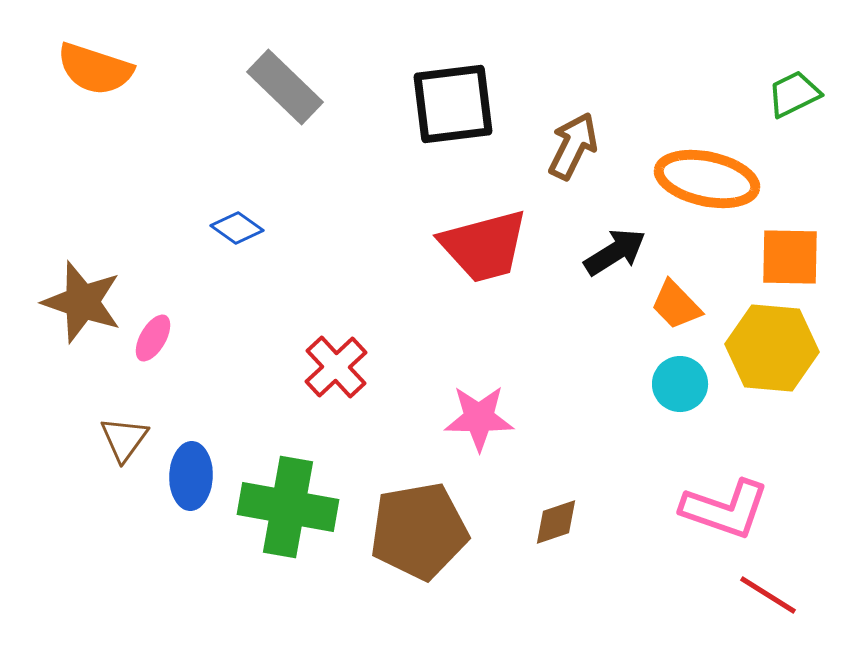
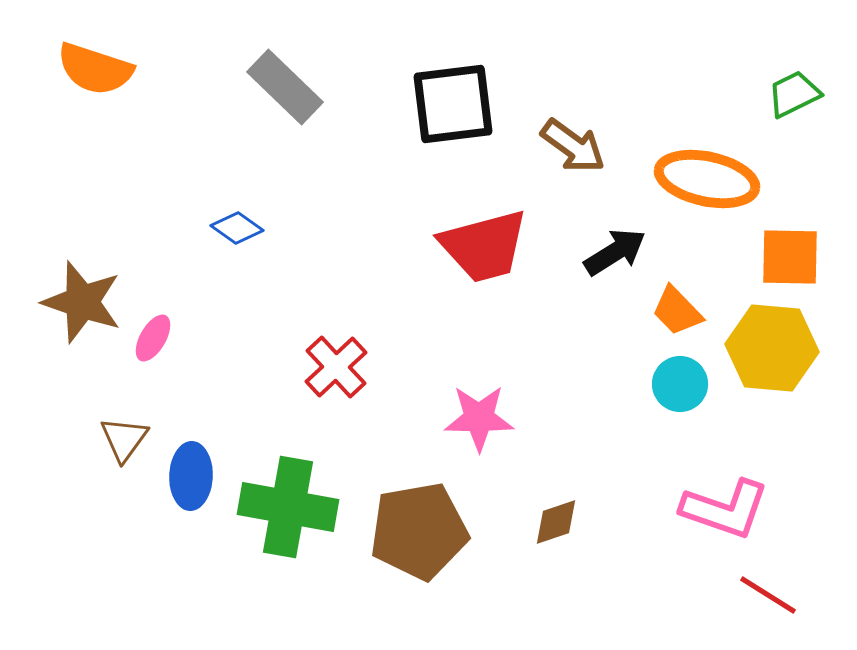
brown arrow: rotated 100 degrees clockwise
orange trapezoid: moved 1 px right, 6 px down
